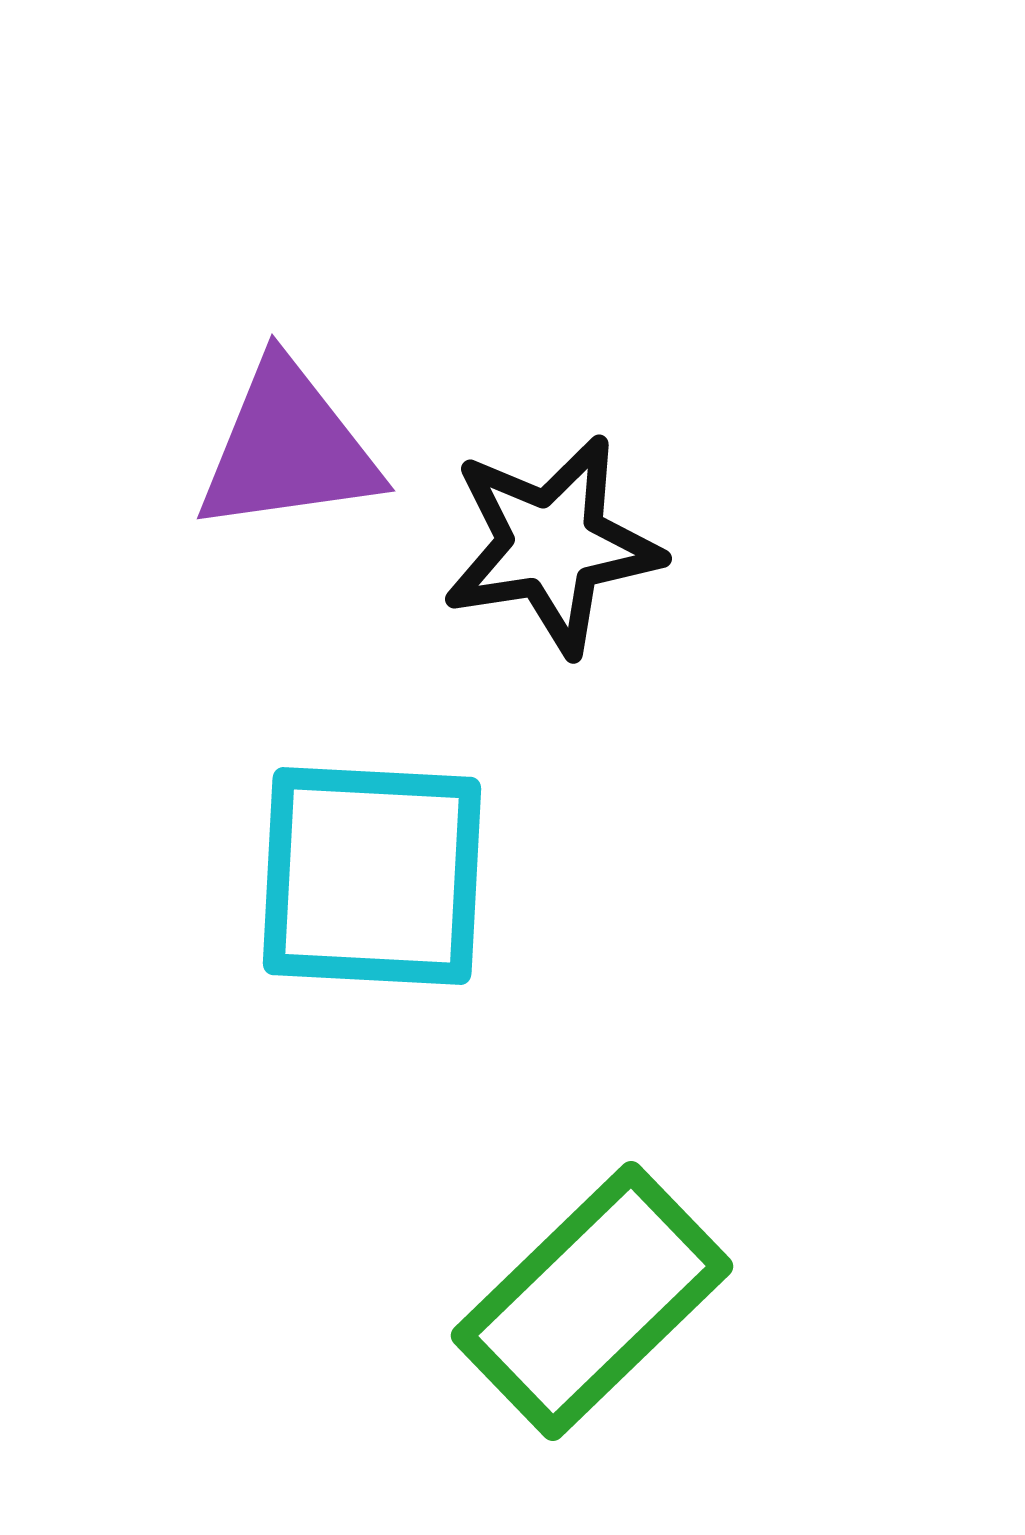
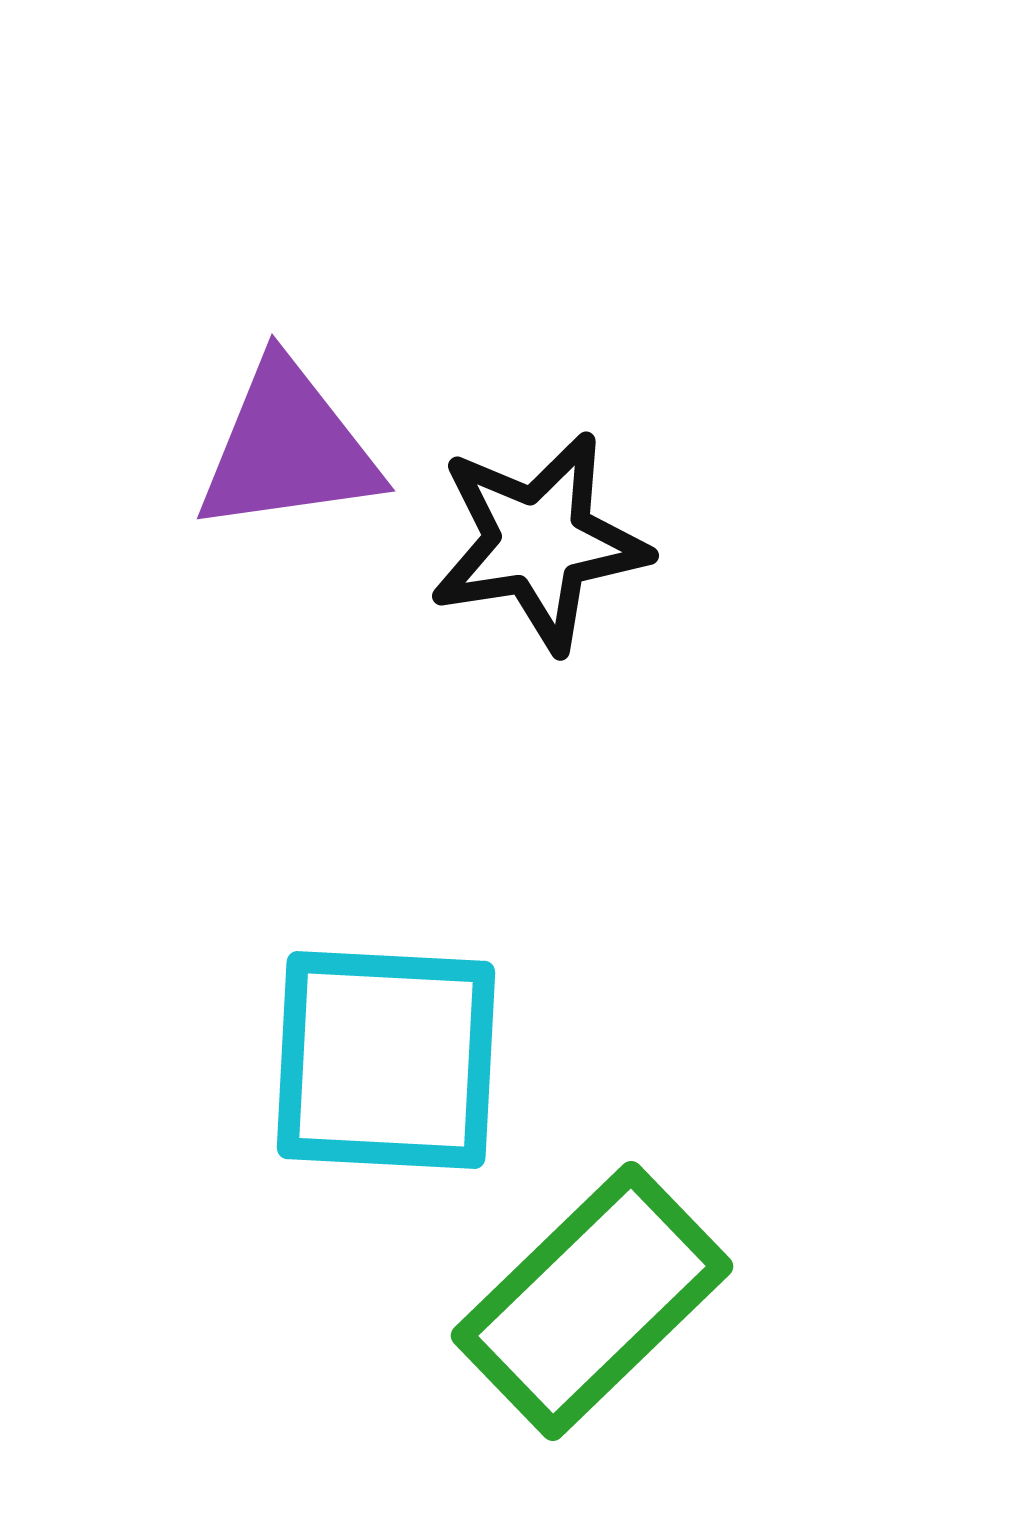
black star: moved 13 px left, 3 px up
cyan square: moved 14 px right, 184 px down
